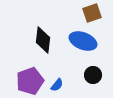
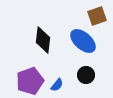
brown square: moved 5 px right, 3 px down
blue ellipse: rotated 20 degrees clockwise
black circle: moved 7 px left
